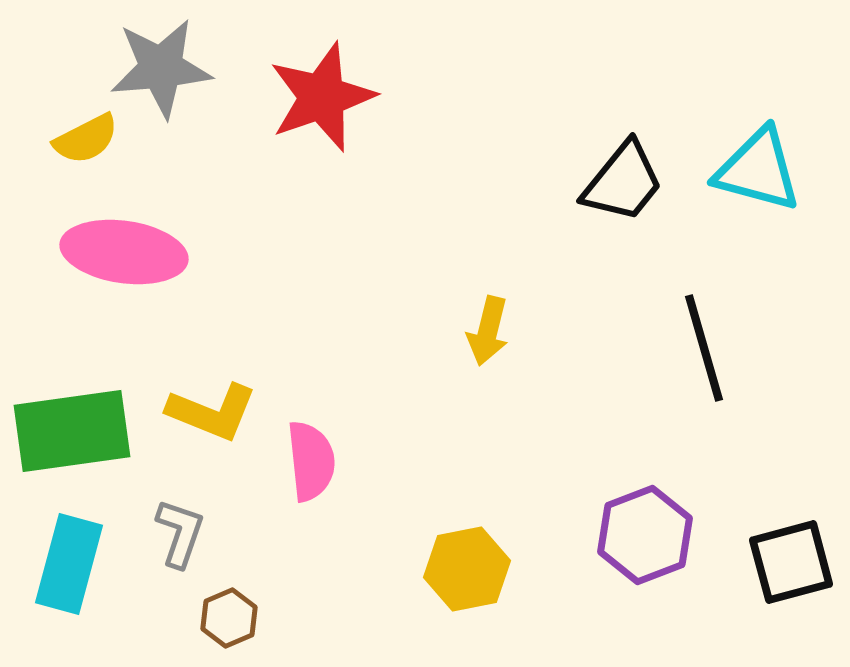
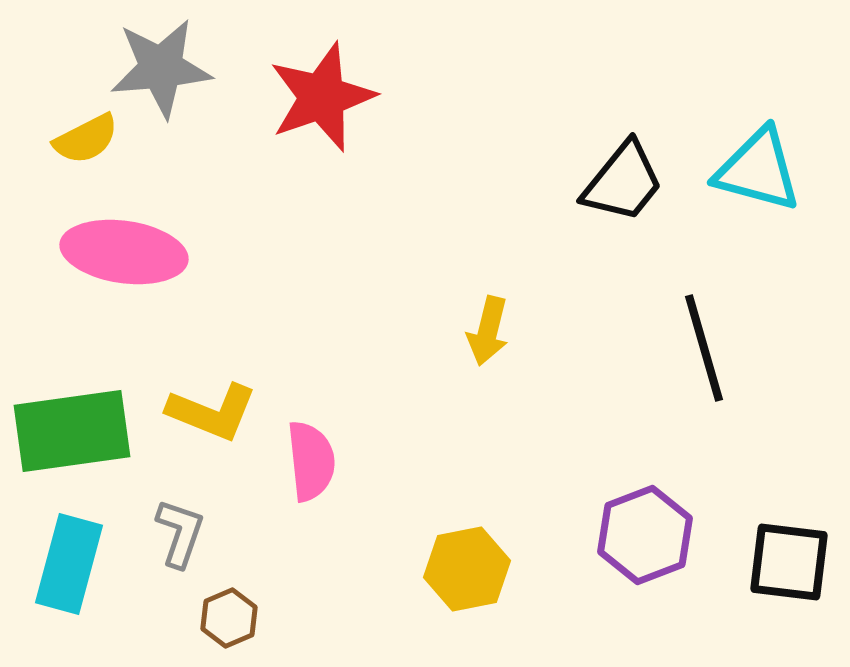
black square: moved 2 px left; rotated 22 degrees clockwise
